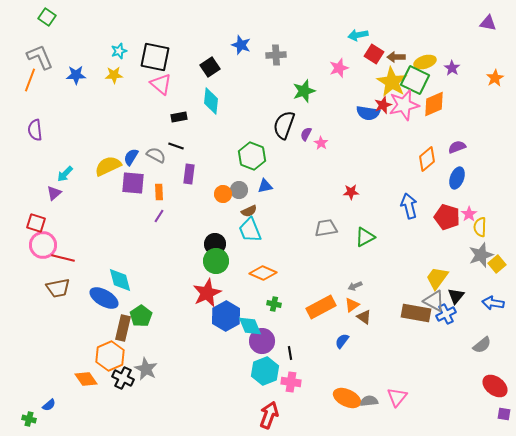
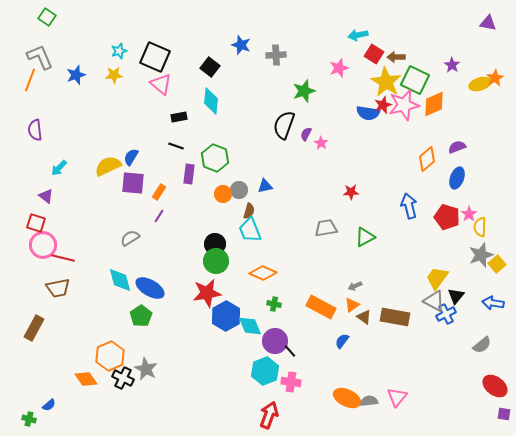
black square at (155, 57): rotated 12 degrees clockwise
yellow ellipse at (425, 62): moved 55 px right, 22 px down
black square at (210, 67): rotated 18 degrees counterclockwise
purple star at (452, 68): moved 3 px up
blue star at (76, 75): rotated 18 degrees counterclockwise
yellow star at (392, 82): moved 6 px left
gray semicircle at (156, 155): moved 26 px left, 83 px down; rotated 60 degrees counterclockwise
green hexagon at (252, 156): moved 37 px left, 2 px down
cyan arrow at (65, 174): moved 6 px left, 6 px up
orange rectangle at (159, 192): rotated 35 degrees clockwise
purple triangle at (54, 193): moved 8 px left, 3 px down; rotated 42 degrees counterclockwise
brown semicircle at (249, 211): rotated 49 degrees counterclockwise
red star at (207, 293): rotated 16 degrees clockwise
blue ellipse at (104, 298): moved 46 px right, 10 px up
orange rectangle at (321, 307): rotated 56 degrees clockwise
brown rectangle at (416, 313): moved 21 px left, 4 px down
brown rectangle at (123, 328): moved 89 px left; rotated 15 degrees clockwise
purple circle at (262, 341): moved 13 px right
black line at (290, 353): moved 2 px up; rotated 32 degrees counterclockwise
